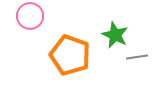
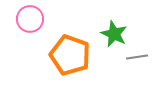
pink circle: moved 3 px down
green star: moved 1 px left, 1 px up
